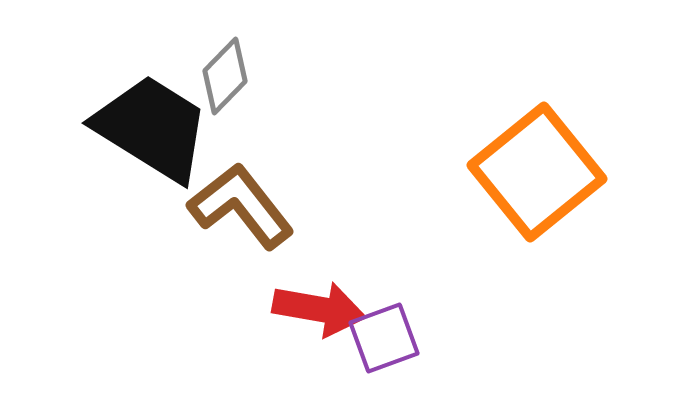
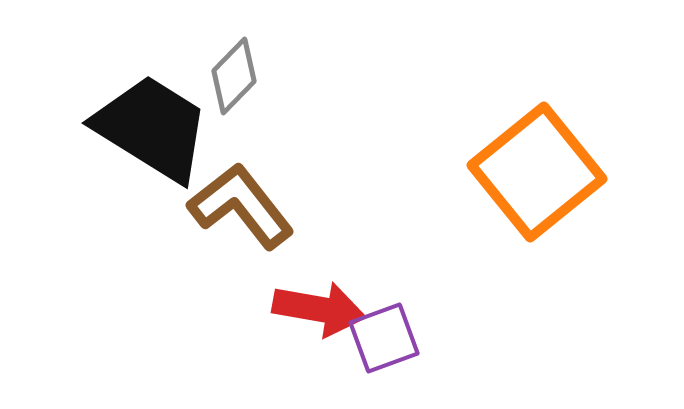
gray diamond: moved 9 px right
